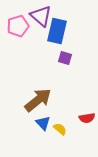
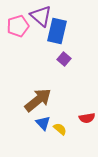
purple square: moved 1 px left, 1 px down; rotated 24 degrees clockwise
